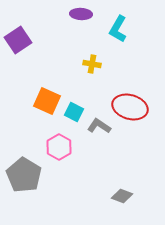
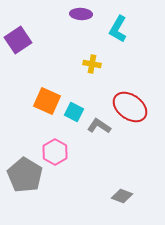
red ellipse: rotated 20 degrees clockwise
pink hexagon: moved 4 px left, 5 px down
gray pentagon: moved 1 px right
